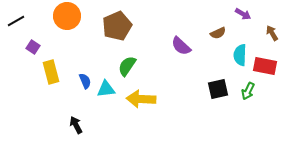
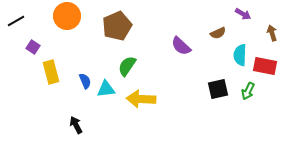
brown arrow: rotated 14 degrees clockwise
